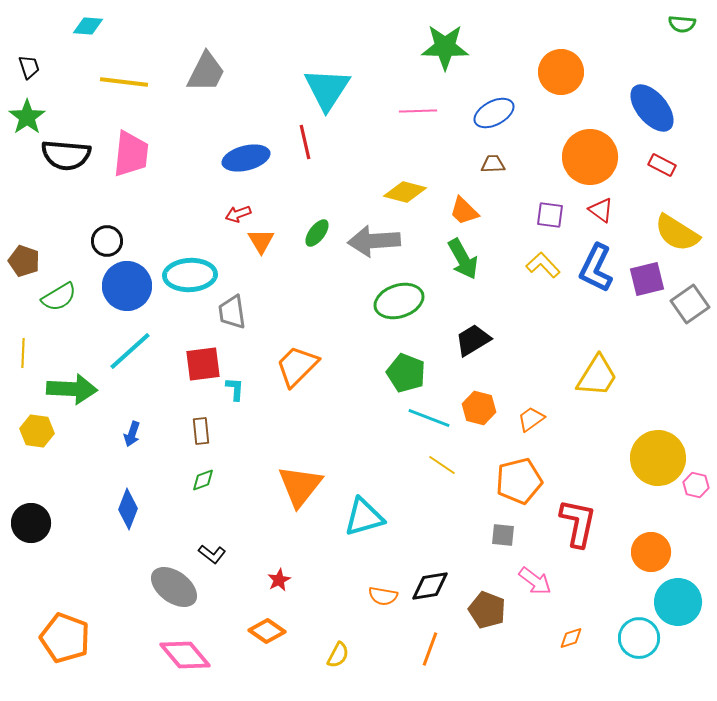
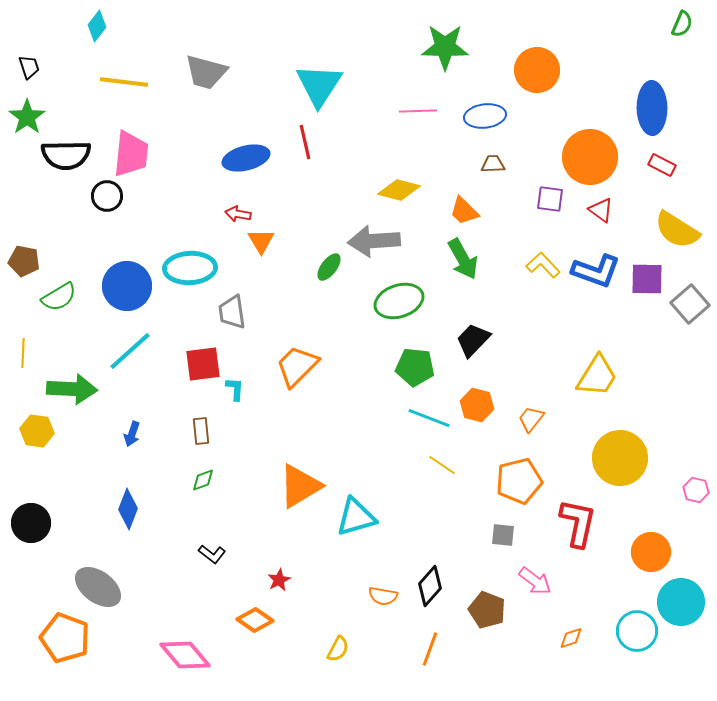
green semicircle at (682, 24): rotated 72 degrees counterclockwise
cyan diamond at (88, 26): moved 9 px right; rotated 56 degrees counterclockwise
gray trapezoid at (206, 72): rotated 78 degrees clockwise
orange circle at (561, 72): moved 24 px left, 2 px up
cyan triangle at (327, 89): moved 8 px left, 4 px up
blue ellipse at (652, 108): rotated 39 degrees clockwise
blue ellipse at (494, 113): moved 9 px left, 3 px down; rotated 21 degrees clockwise
black semicircle at (66, 155): rotated 6 degrees counterclockwise
yellow diamond at (405, 192): moved 6 px left, 2 px up
red arrow at (238, 214): rotated 30 degrees clockwise
purple square at (550, 215): moved 16 px up
green ellipse at (317, 233): moved 12 px right, 34 px down
yellow semicircle at (677, 233): moved 3 px up
black circle at (107, 241): moved 45 px up
brown pentagon at (24, 261): rotated 8 degrees counterclockwise
blue L-shape at (596, 268): moved 3 px down; rotated 96 degrees counterclockwise
cyan ellipse at (190, 275): moved 7 px up
purple square at (647, 279): rotated 15 degrees clockwise
gray square at (690, 304): rotated 6 degrees counterclockwise
black trapezoid at (473, 340): rotated 15 degrees counterclockwise
green pentagon at (406, 373): moved 9 px right, 6 px up; rotated 15 degrees counterclockwise
orange hexagon at (479, 408): moved 2 px left, 3 px up
orange trapezoid at (531, 419): rotated 16 degrees counterclockwise
yellow circle at (658, 458): moved 38 px left
pink hexagon at (696, 485): moved 5 px down
orange triangle at (300, 486): rotated 21 degrees clockwise
cyan triangle at (364, 517): moved 8 px left
black diamond at (430, 586): rotated 39 degrees counterclockwise
gray ellipse at (174, 587): moved 76 px left
cyan circle at (678, 602): moved 3 px right
orange diamond at (267, 631): moved 12 px left, 11 px up
cyan circle at (639, 638): moved 2 px left, 7 px up
yellow semicircle at (338, 655): moved 6 px up
